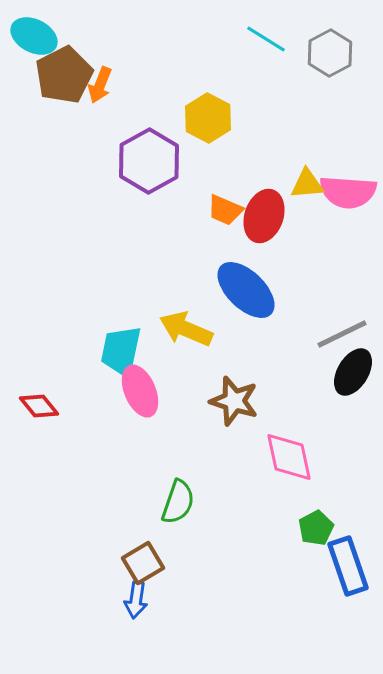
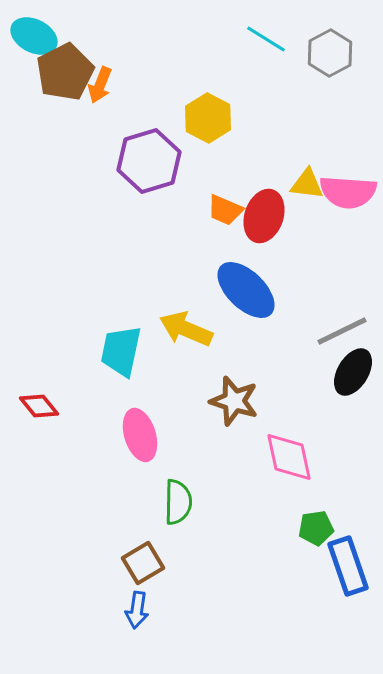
brown pentagon: moved 1 px right, 3 px up
purple hexagon: rotated 12 degrees clockwise
yellow triangle: rotated 12 degrees clockwise
gray line: moved 3 px up
pink ellipse: moved 44 px down; rotated 6 degrees clockwise
green semicircle: rotated 18 degrees counterclockwise
green pentagon: rotated 20 degrees clockwise
blue arrow: moved 1 px right, 10 px down
